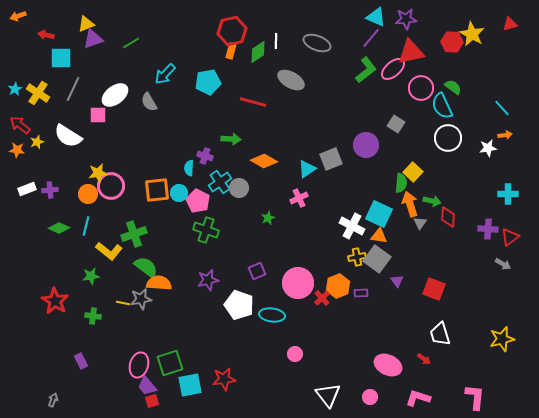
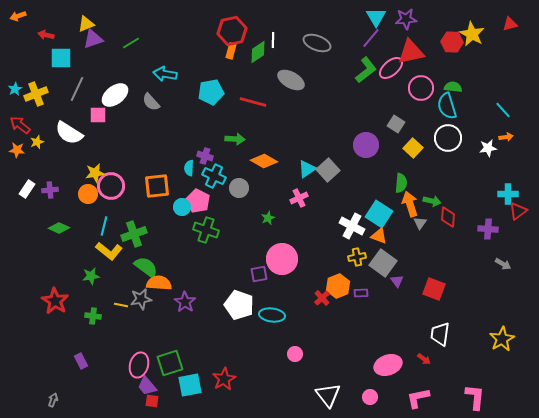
cyan triangle at (376, 17): rotated 35 degrees clockwise
white line at (276, 41): moved 3 px left, 1 px up
pink ellipse at (393, 69): moved 2 px left, 1 px up
cyan arrow at (165, 74): rotated 55 degrees clockwise
cyan pentagon at (208, 82): moved 3 px right, 10 px down
green semicircle at (453, 87): rotated 30 degrees counterclockwise
gray line at (73, 89): moved 4 px right
yellow cross at (38, 93): moved 2 px left, 1 px down; rotated 35 degrees clockwise
gray semicircle at (149, 102): moved 2 px right; rotated 12 degrees counterclockwise
cyan semicircle at (442, 106): moved 5 px right; rotated 8 degrees clockwise
cyan line at (502, 108): moved 1 px right, 2 px down
orange arrow at (505, 135): moved 1 px right, 2 px down
white semicircle at (68, 136): moved 1 px right, 3 px up
green arrow at (231, 139): moved 4 px right
gray square at (331, 159): moved 3 px left, 11 px down; rotated 20 degrees counterclockwise
yellow square at (413, 172): moved 24 px up
yellow star at (98, 173): moved 3 px left
cyan cross at (220, 182): moved 6 px left, 6 px up; rotated 30 degrees counterclockwise
white rectangle at (27, 189): rotated 36 degrees counterclockwise
orange square at (157, 190): moved 4 px up
cyan circle at (179, 193): moved 3 px right, 14 px down
cyan square at (379, 214): rotated 8 degrees clockwise
cyan line at (86, 226): moved 18 px right
orange triangle at (379, 236): rotated 12 degrees clockwise
red triangle at (510, 237): moved 8 px right, 26 px up
gray square at (377, 259): moved 6 px right, 4 px down
purple square at (257, 271): moved 2 px right, 3 px down; rotated 12 degrees clockwise
purple star at (208, 280): moved 23 px left, 22 px down; rotated 25 degrees counterclockwise
pink circle at (298, 283): moved 16 px left, 24 px up
yellow line at (123, 303): moved 2 px left, 2 px down
white trapezoid at (440, 334): rotated 25 degrees clockwise
yellow star at (502, 339): rotated 15 degrees counterclockwise
pink ellipse at (388, 365): rotated 44 degrees counterclockwise
red star at (224, 379): rotated 20 degrees counterclockwise
pink L-shape at (418, 398): rotated 30 degrees counterclockwise
red square at (152, 401): rotated 24 degrees clockwise
